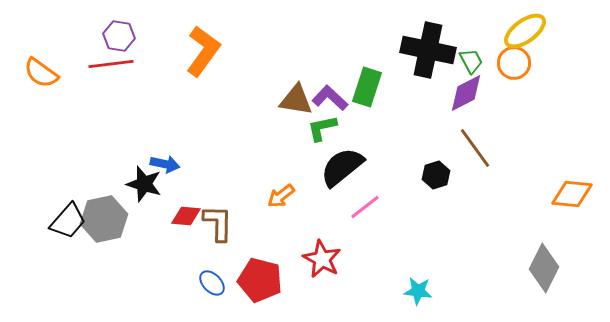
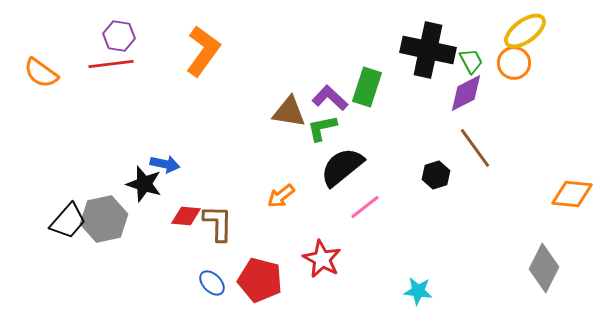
brown triangle: moved 7 px left, 12 px down
